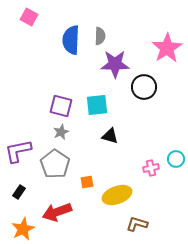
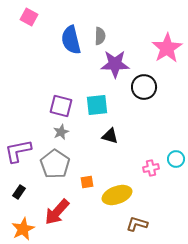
blue semicircle: rotated 16 degrees counterclockwise
red arrow: rotated 28 degrees counterclockwise
